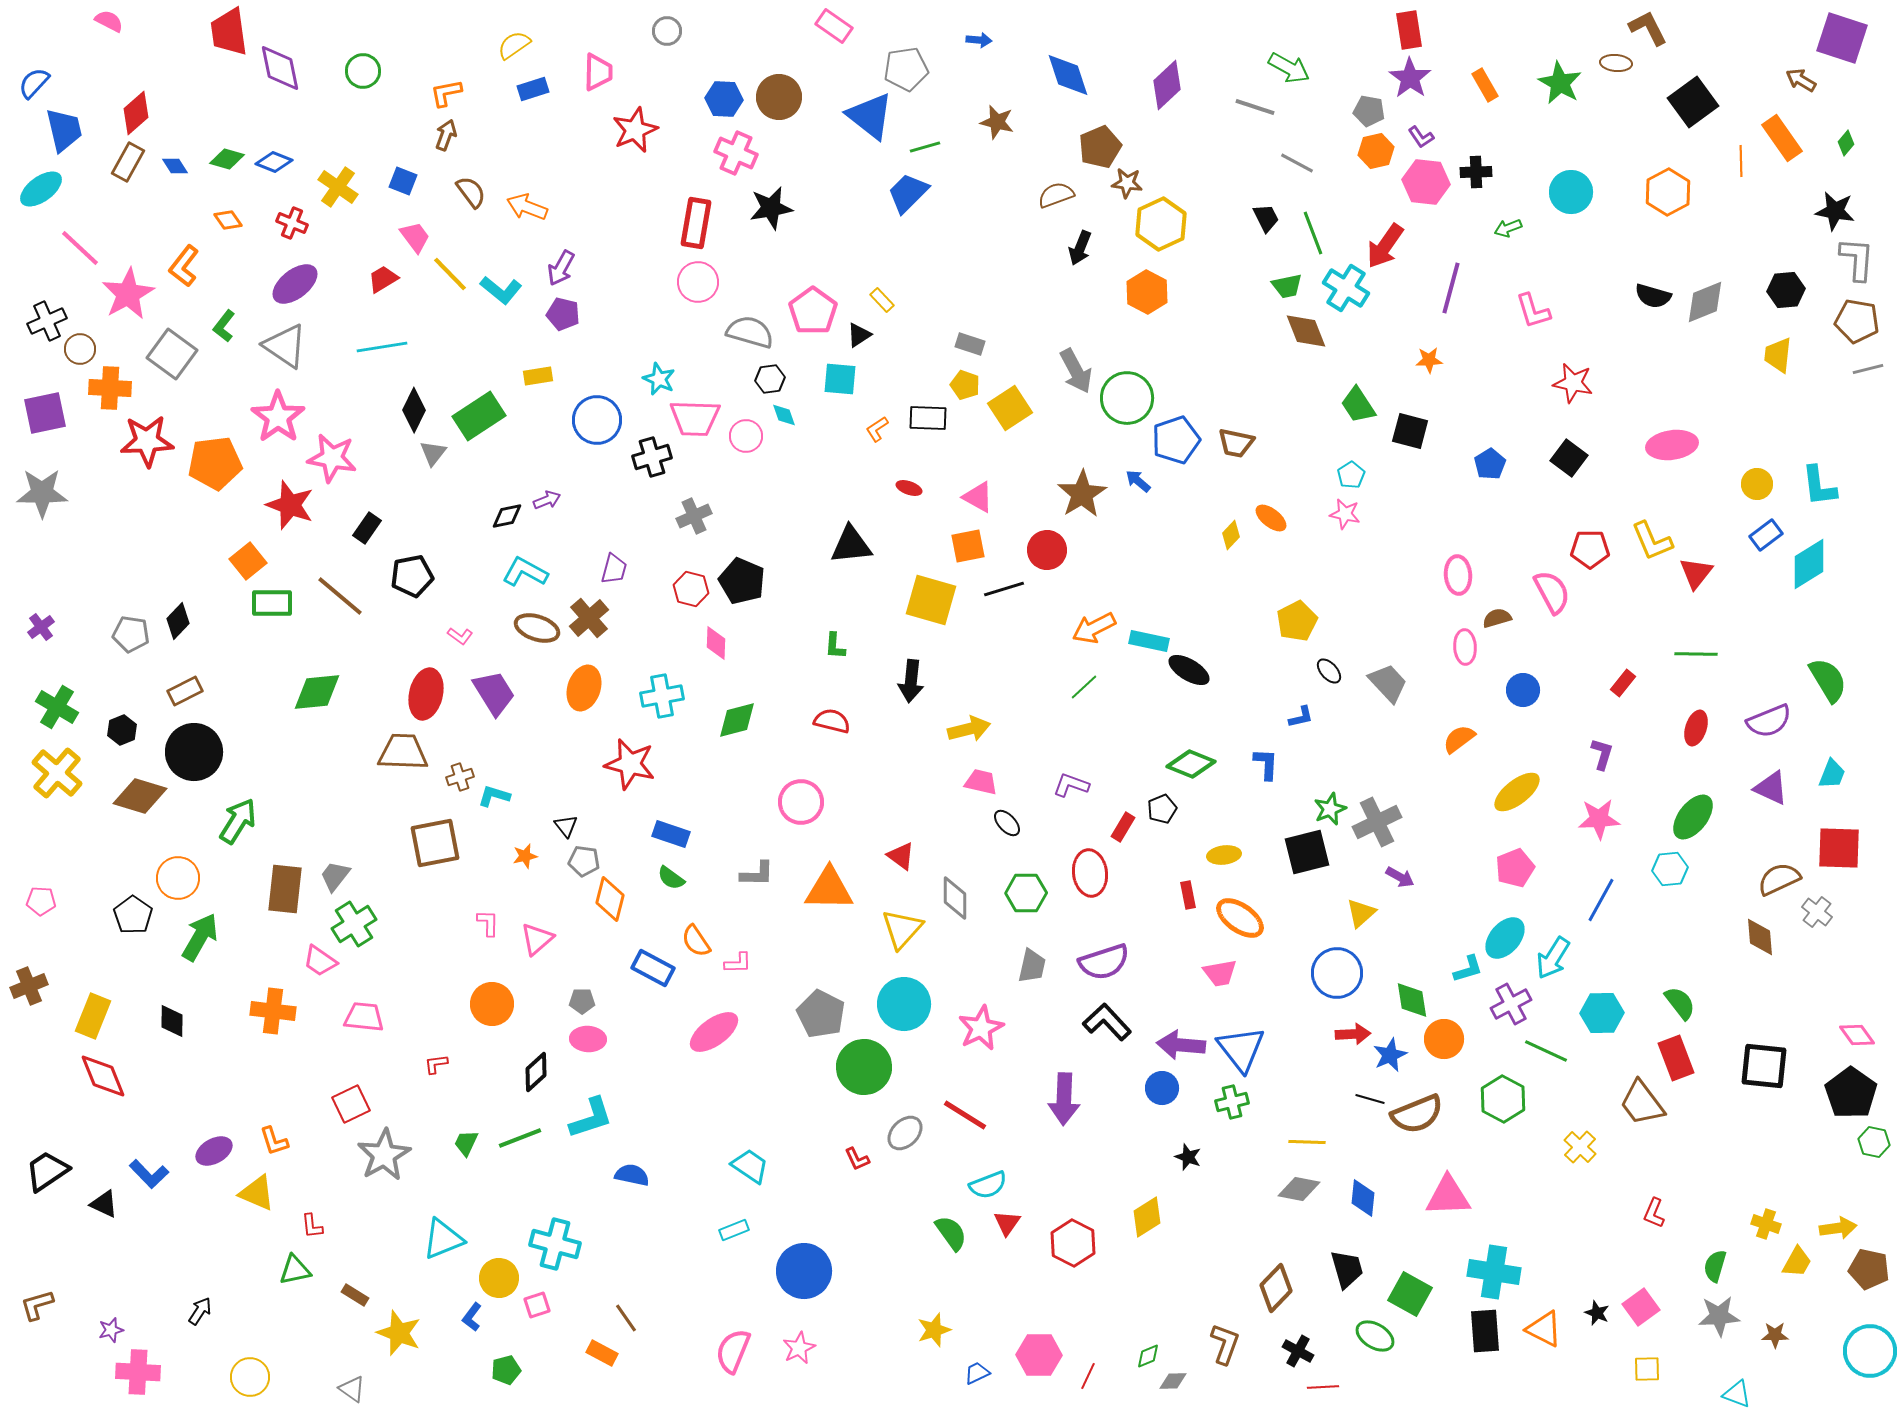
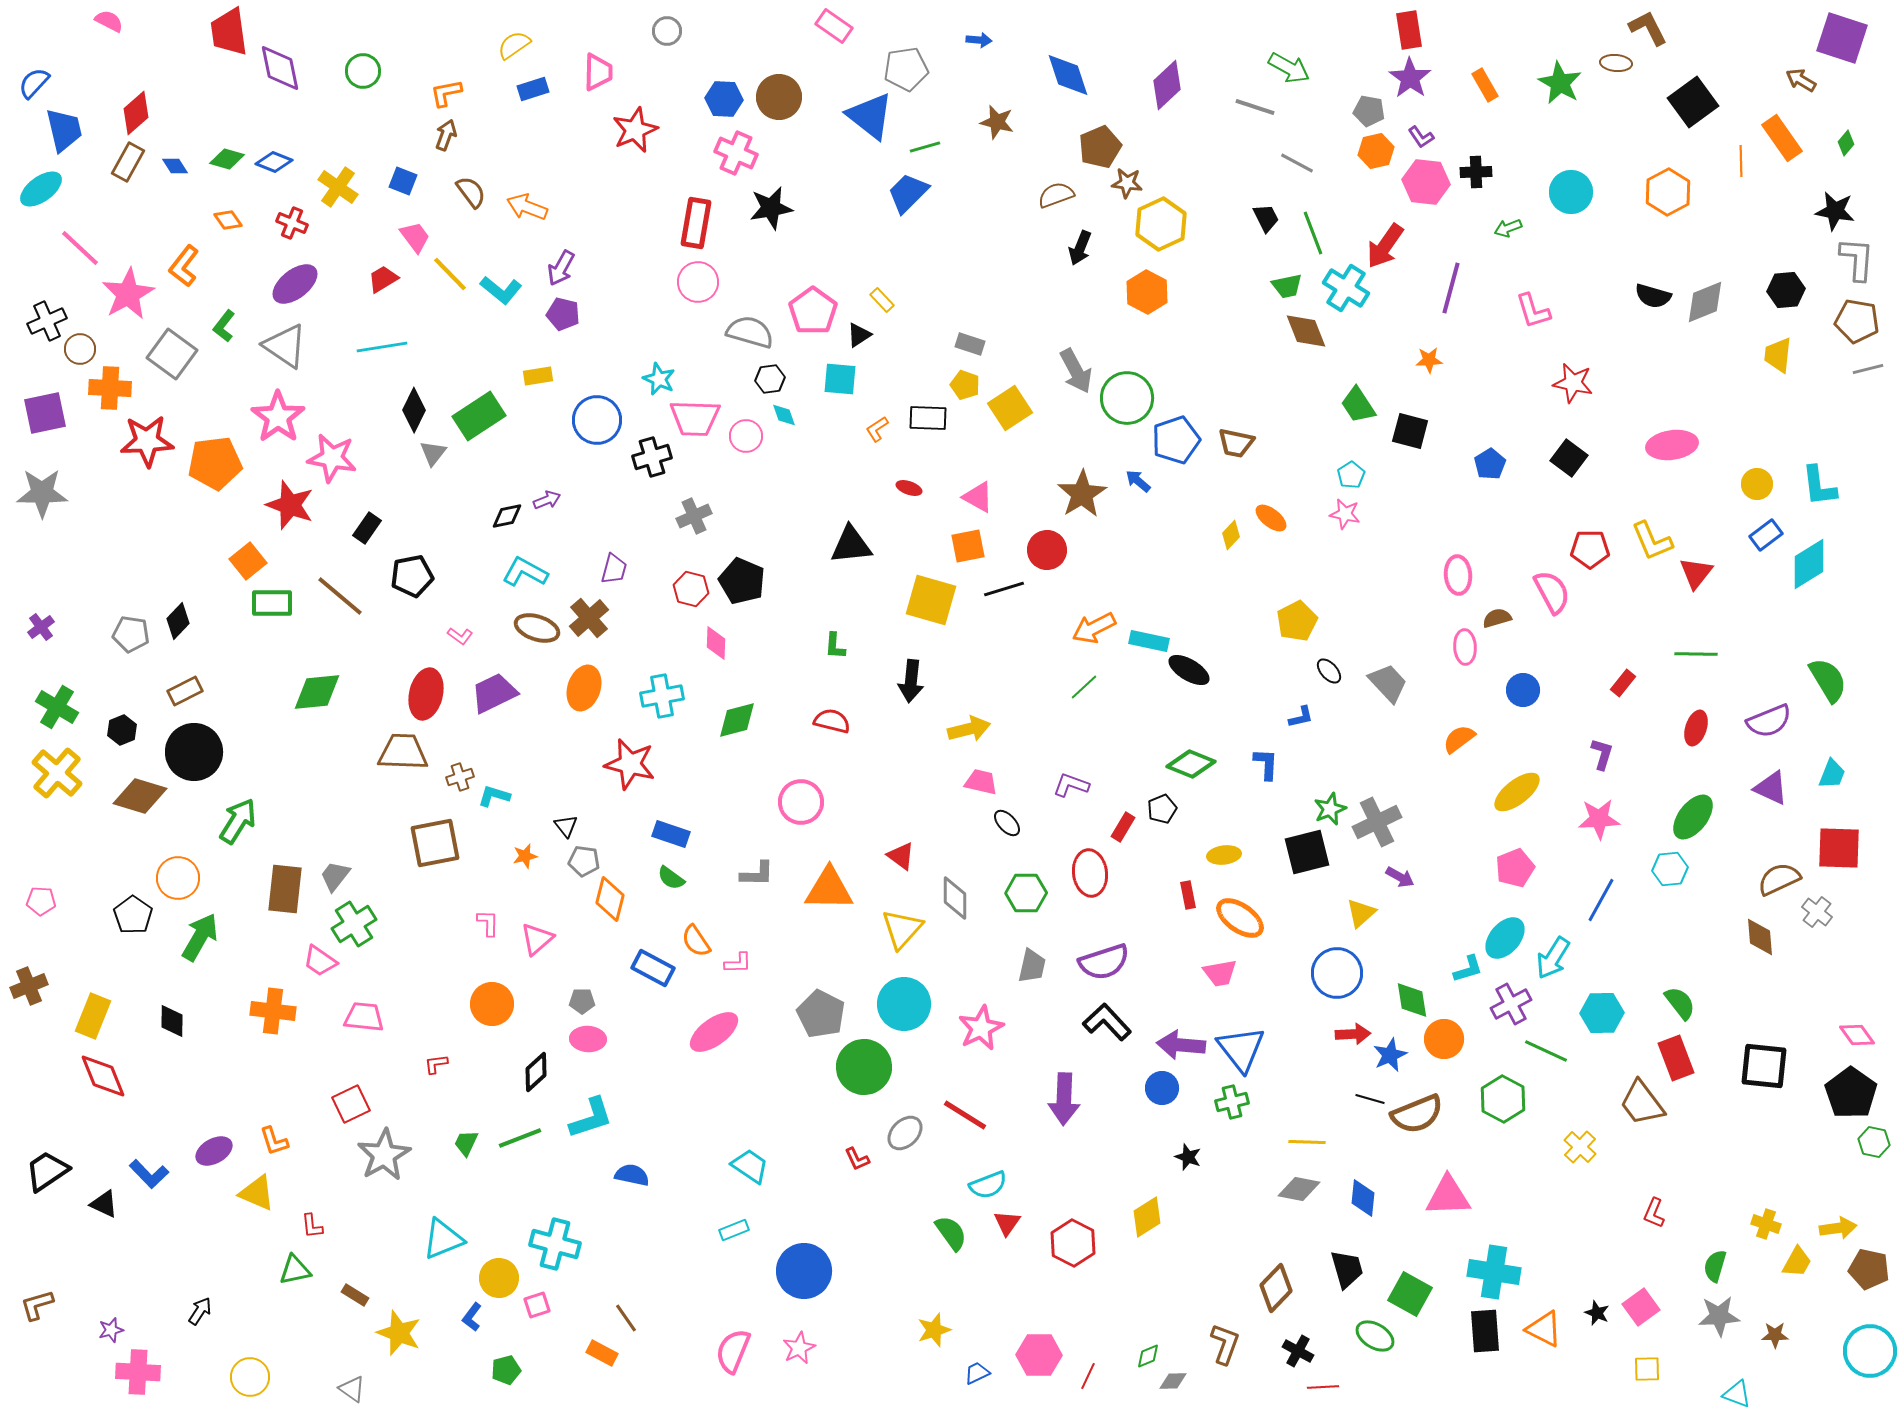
purple trapezoid at (494, 693): rotated 84 degrees counterclockwise
